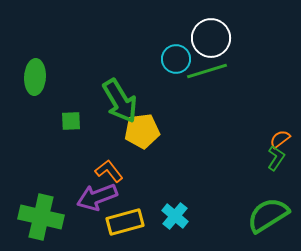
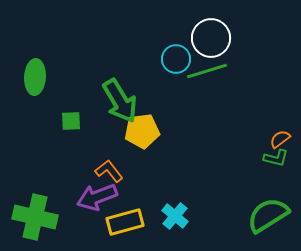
green L-shape: rotated 70 degrees clockwise
green cross: moved 6 px left
